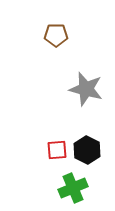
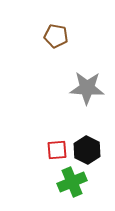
brown pentagon: moved 1 px down; rotated 10 degrees clockwise
gray star: moved 1 px right, 1 px up; rotated 12 degrees counterclockwise
green cross: moved 1 px left, 6 px up
